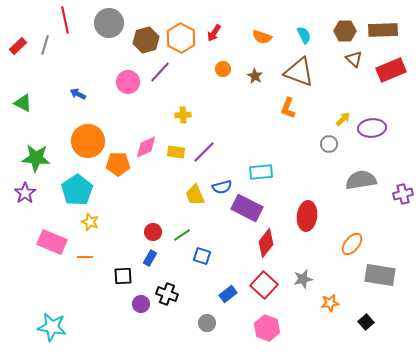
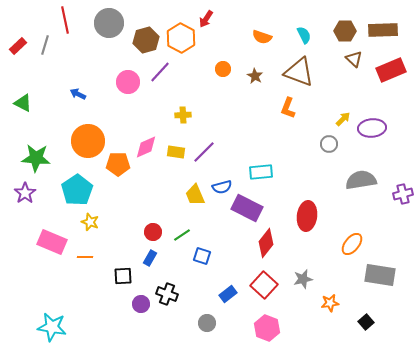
red arrow at (214, 33): moved 8 px left, 14 px up
